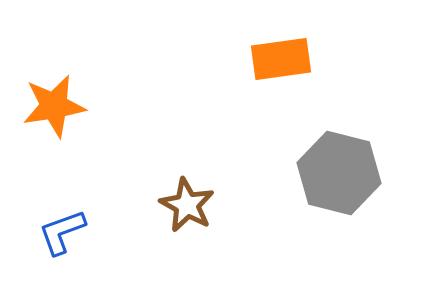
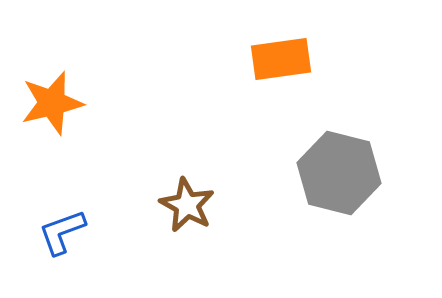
orange star: moved 2 px left, 3 px up; rotated 4 degrees counterclockwise
